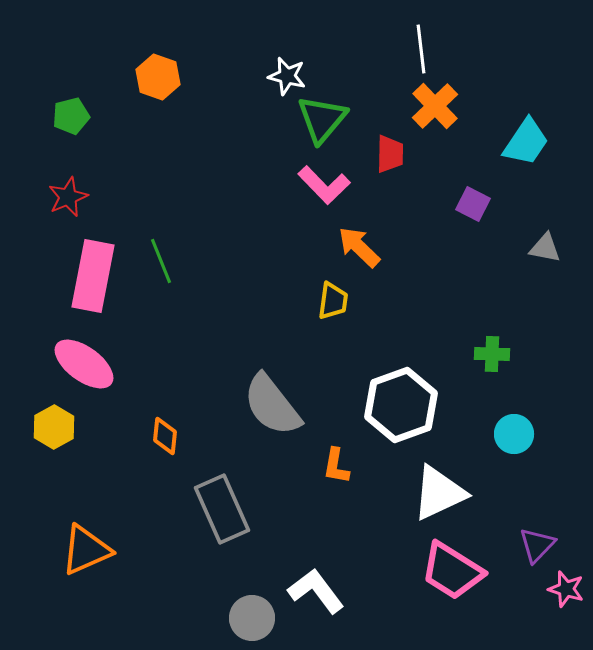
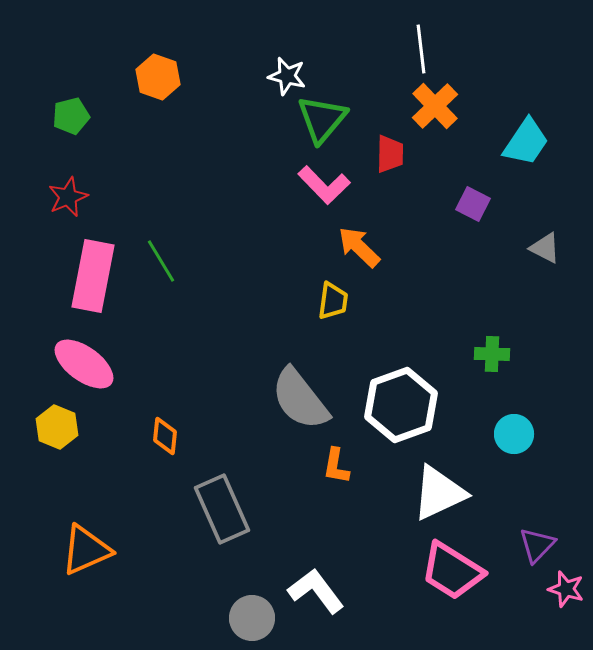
gray triangle: rotated 16 degrees clockwise
green line: rotated 9 degrees counterclockwise
gray semicircle: moved 28 px right, 6 px up
yellow hexagon: moved 3 px right; rotated 9 degrees counterclockwise
